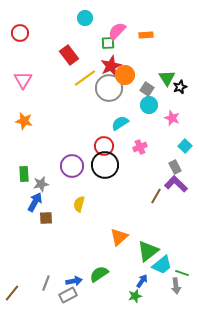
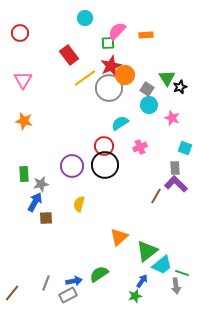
cyan square at (185, 146): moved 2 px down; rotated 24 degrees counterclockwise
gray rectangle at (175, 167): moved 1 px down; rotated 24 degrees clockwise
green triangle at (148, 251): moved 1 px left
